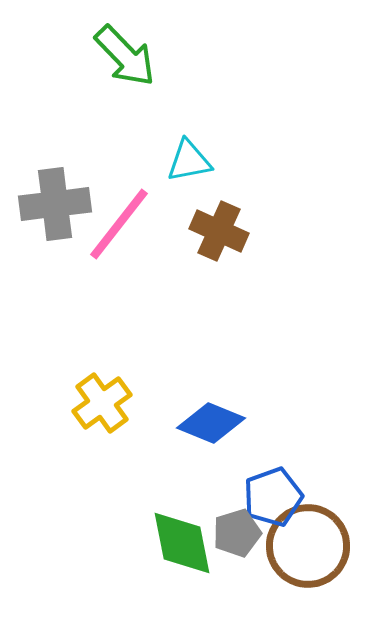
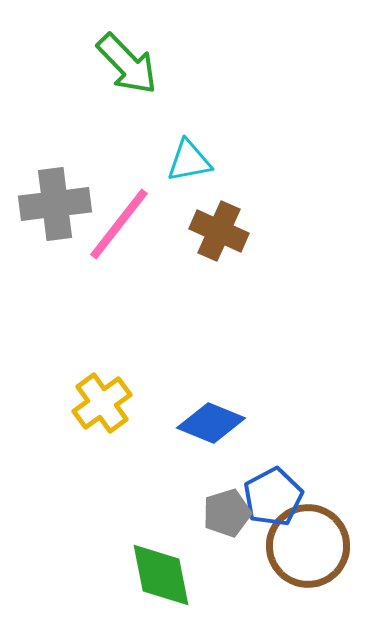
green arrow: moved 2 px right, 8 px down
blue pentagon: rotated 8 degrees counterclockwise
gray pentagon: moved 10 px left, 20 px up
green diamond: moved 21 px left, 32 px down
